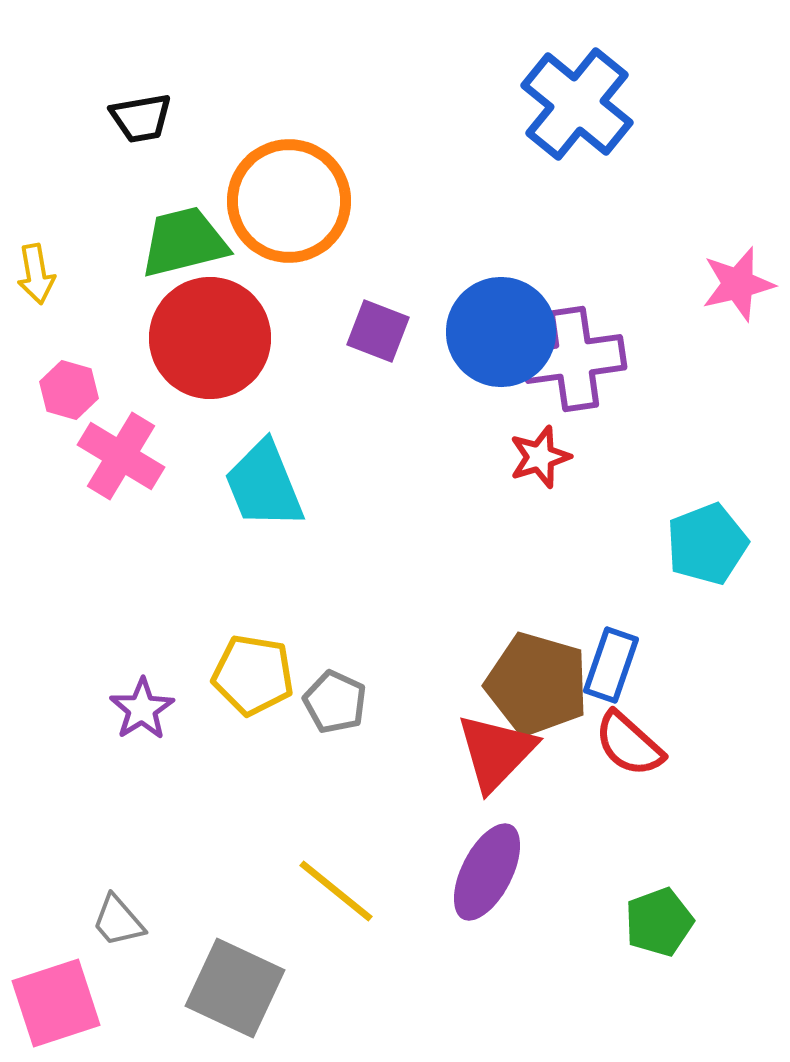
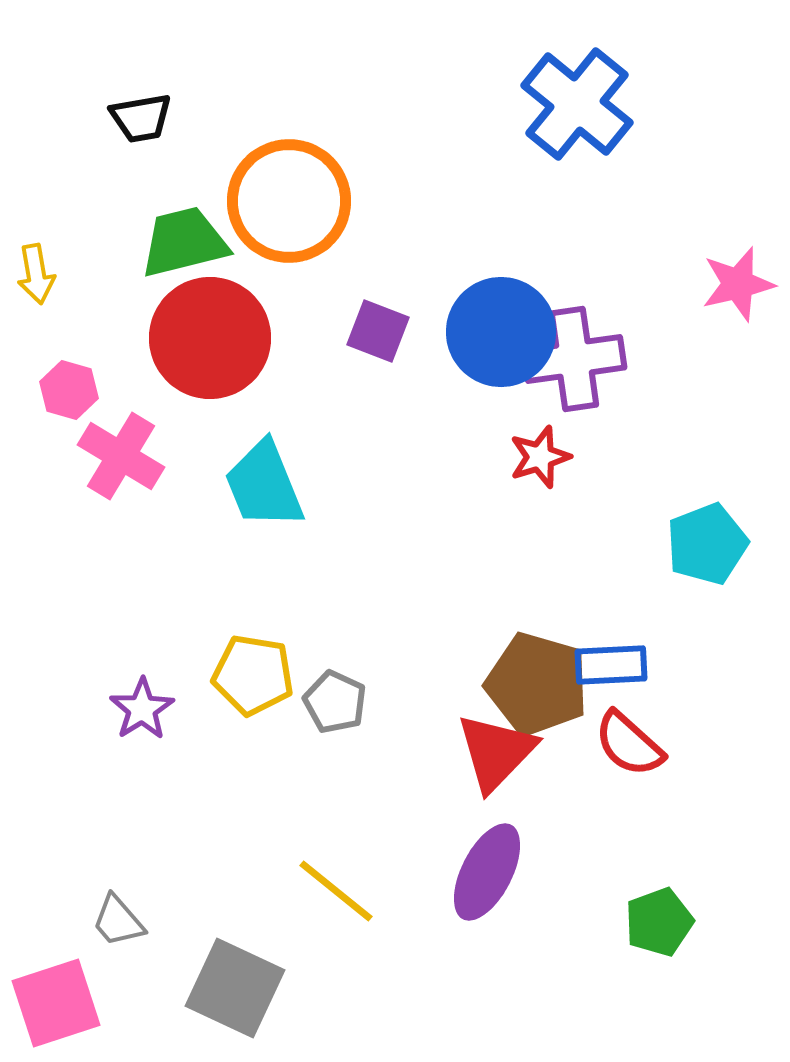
blue rectangle: rotated 68 degrees clockwise
